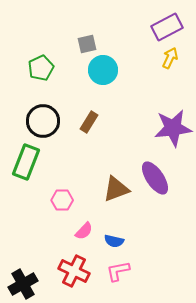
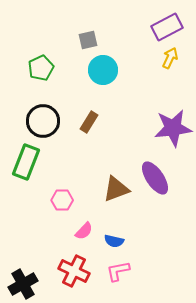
gray square: moved 1 px right, 4 px up
